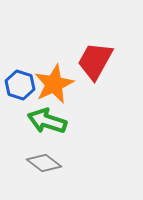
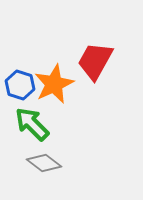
green arrow: moved 15 px left, 3 px down; rotated 27 degrees clockwise
